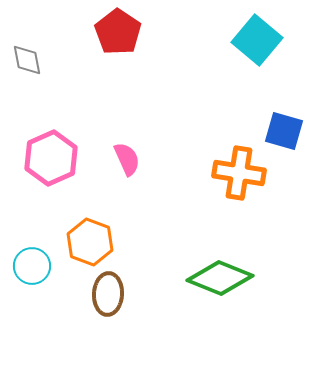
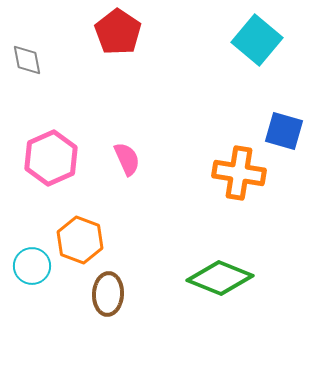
orange hexagon: moved 10 px left, 2 px up
